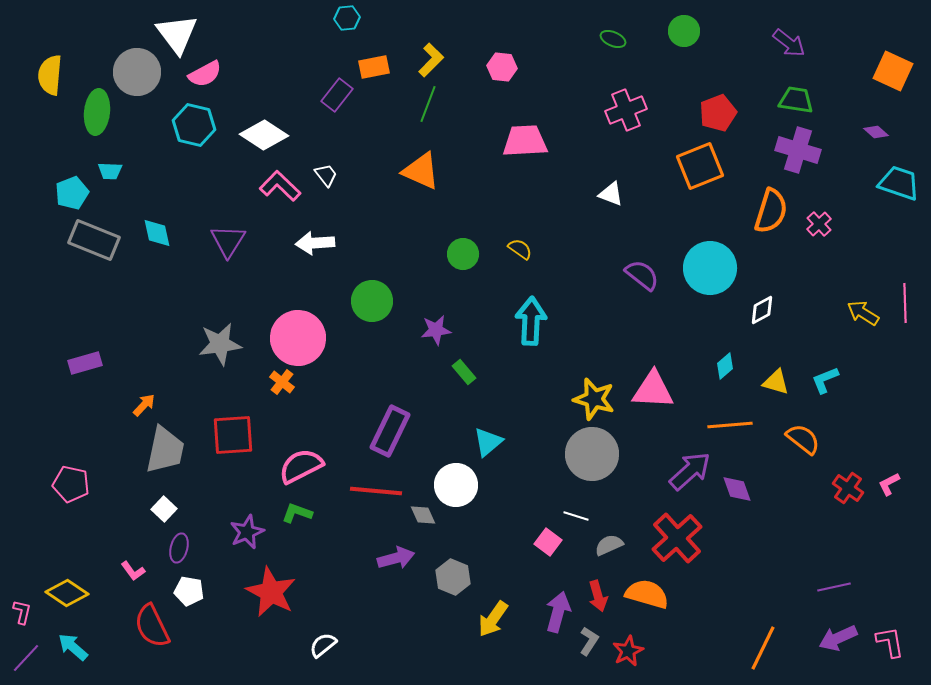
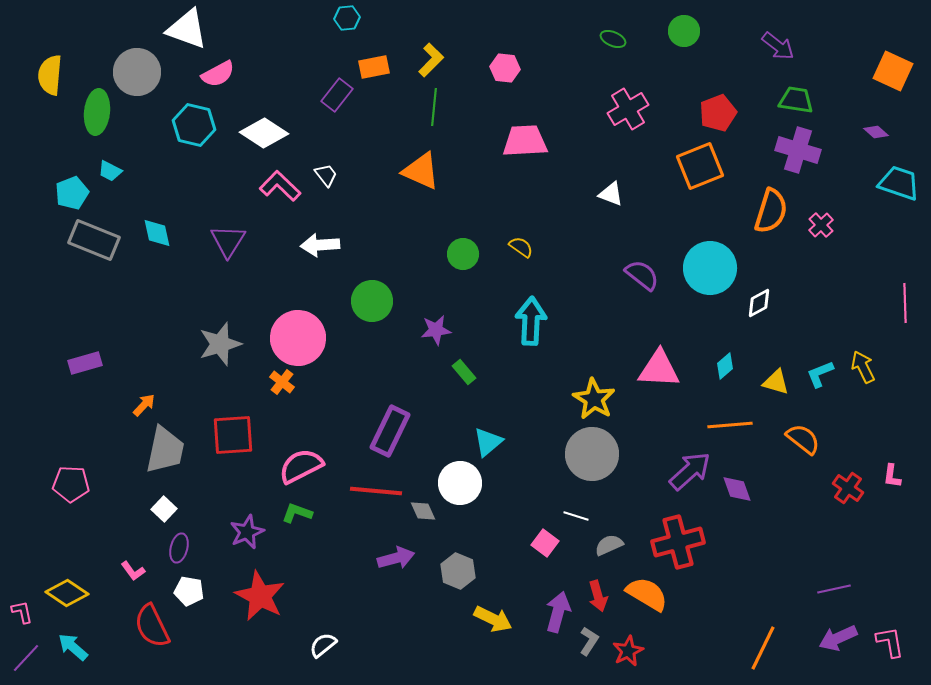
white triangle at (177, 34): moved 10 px right, 5 px up; rotated 33 degrees counterclockwise
purple arrow at (789, 43): moved 11 px left, 3 px down
pink hexagon at (502, 67): moved 3 px right, 1 px down
pink semicircle at (205, 74): moved 13 px right
green line at (428, 104): moved 6 px right, 3 px down; rotated 15 degrees counterclockwise
pink cross at (626, 110): moved 2 px right, 1 px up; rotated 9 degrees counterclockwise
white diamond at (264, 135): moved 2 px up
cyan trapezoid at (110, 171): rotated 25 degrees clockwise
pink cross at (819, 224): moved 2 px right, 1 px down
white arrow at (315, 243): moved 5 px right, 2 px down
yellow semicircle at (520, 249): moved 1 px right, 2 px up
white diamond at (762, 310): moved 3 px left, 7 px up
yellow arrow at (863, 313): moved 54 px down; rotated 32 degrees clockwise
gray star at (220, 344): rotated 9 degrees counterclockwise
cyan L-shape at (825, 380): moved 5 px left, 6 px up
pink triangle at (653, 390): moved 6 px right, 21 px up
yellow star at (594, 399): rotated 15 degrees clockwise
pink pentagon at (71, 484): rotated 9 degrees counterclockwise
pink L-shape at (889, 484): moved 3 px right, 8 px up; rotated 55 degrees counterclockwise
white circle at (456, 485): moved 4 px right, 2 px up
gray diamond at (423, 515): moved 4 px up
red cross at (677, 538): moved 1 px right, 4 px down; rotated 27 degrees clockwise
pink square at (548, 542): moved 3 px left, 1 px down
gray hexagon at (453, 577): moved 5 px right, 6 px up
purple line at (834, 587): moved 2 px down
red star at (271, 592): moved 11 px left, 4 px down
orange semicircle at (647, 594): rotated 15 degrees clockwise
pink L-shape at (22, 612): rotated 25 degrees counterclockwise
yellow arrow at (493, 619): rotated 99 degrees counterclockwise
